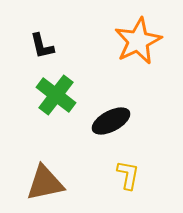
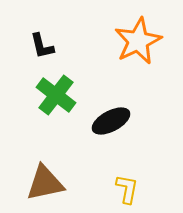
yellow L-shape: moved 1 px left, 14 px down
